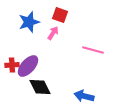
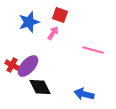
red cross: rotated 32 degrees clockwise
blue arrow: moved 2 px up
